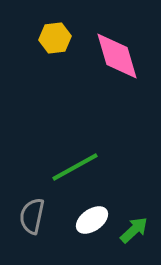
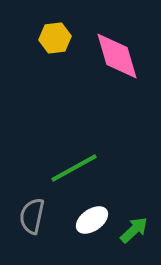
green line: moved 1 px left, 1 px down
